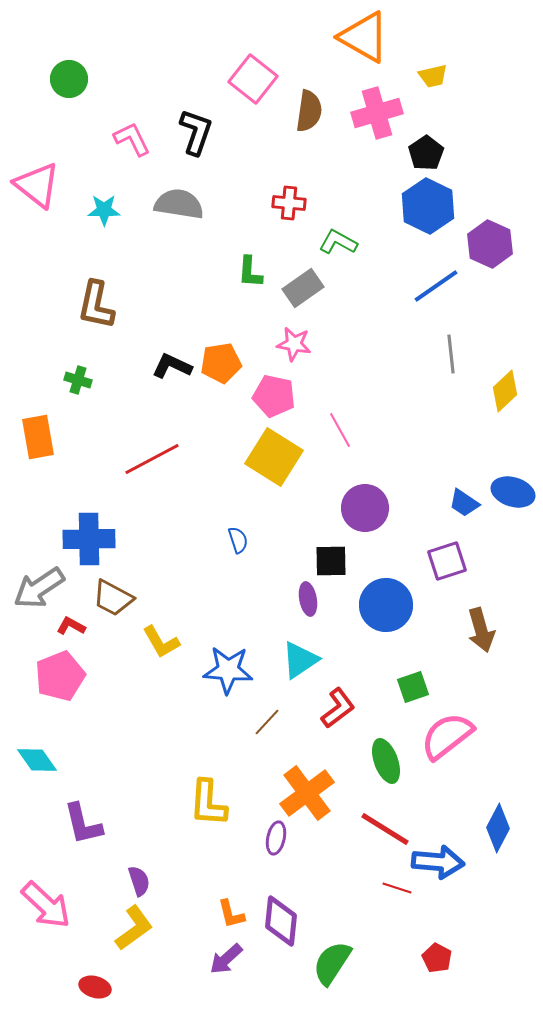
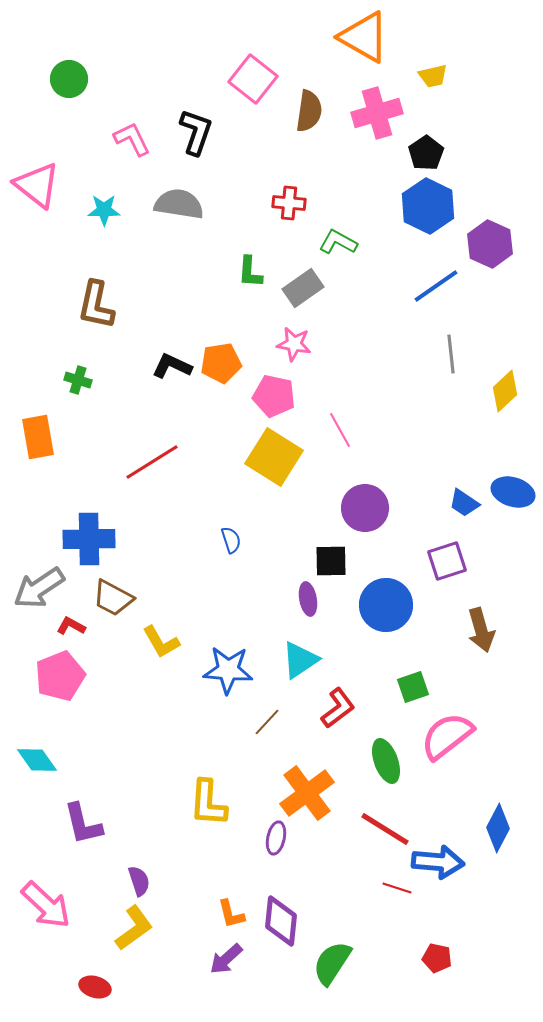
red line at (152, 459): moved 3 px down; rotated 4 degrees counterclockwise
blue semicircle at (238, 540): moved 7 px left
red pentagon at (437, 958): rotated 16 degrees counterclockwise
